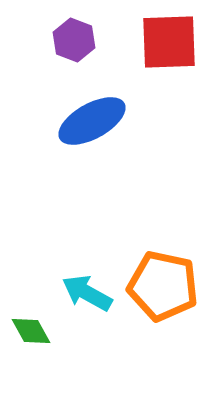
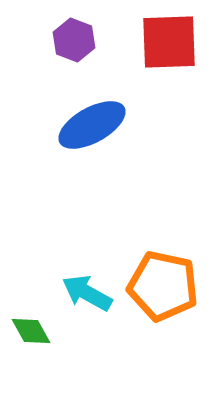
blue ellipse: moved 4 px down
